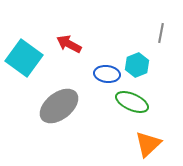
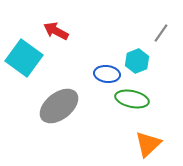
gray line: rotated 24 degrees clockwise
red arrow: moved 13 px left, 13 px up
cyan hexagon: moved 4 px up
green ellipse: moved 3 px up; rotated 12 degrees counterclockwise
